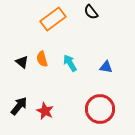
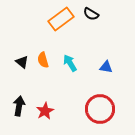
black semicircle: moved 2 px down; rotated 21 degrees counterclockwise
orange rectangle: moved 8 px right
orange semicircle: moved 1 px right, 1 px down
black arrow: rotated 30 degrees counterclockwise
red star: rotated 18 degrees clockwise
